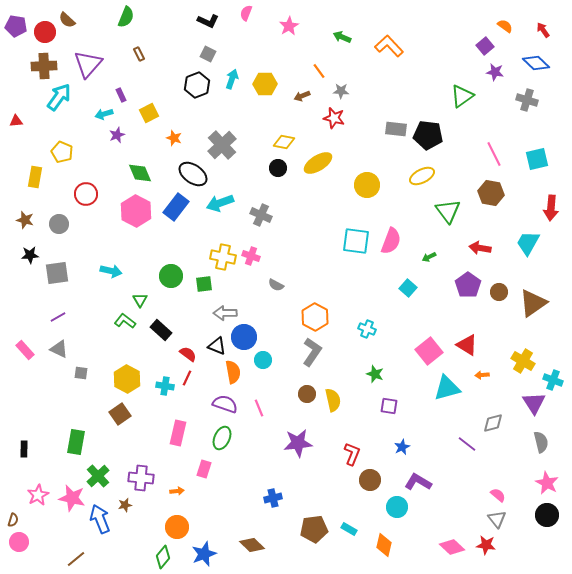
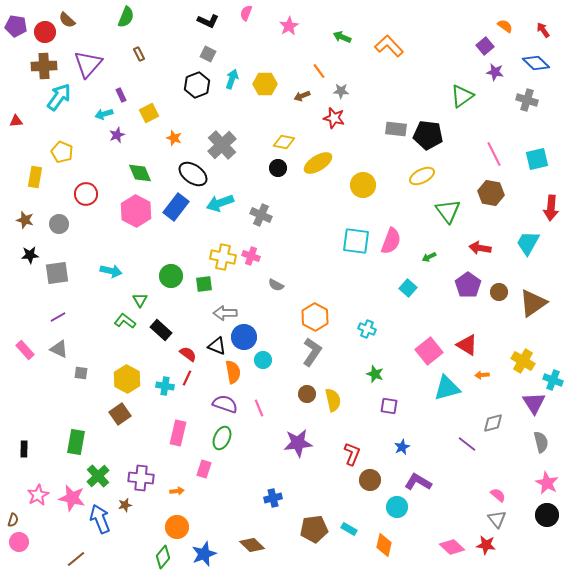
yellow circle at (367, 185): moved 4 px left
